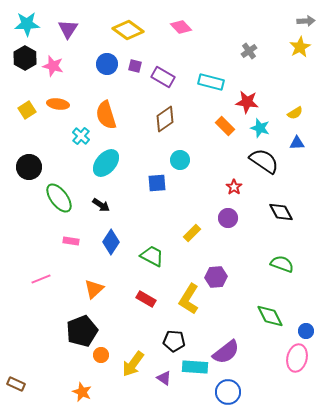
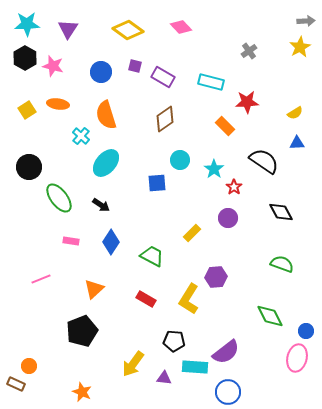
blue circle at (107, 64): moved 6 px left, 8 px down
red star at (247, 102): rotated 10 degrees counterclockwise
cyan star at (260, 128): moved 46 px left, 41 px down; rotated 18 degrees clockwise
orange circle at (101, 355): moved 72 px left, 11 px down
purple triangle at (164, 378): rotated 28 degrees counterclockwise
